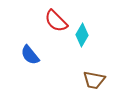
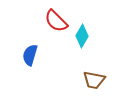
cyan diamond: moved 1 px down
blue semicircle: rotated 55 degrees clockwise
